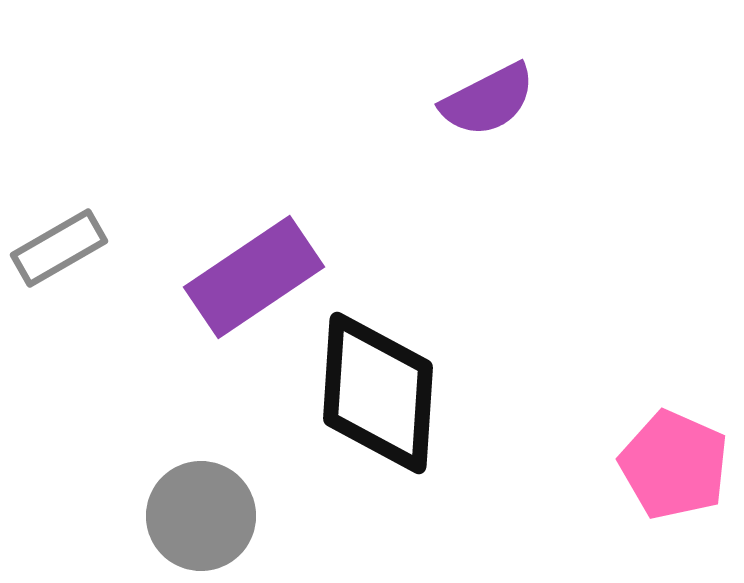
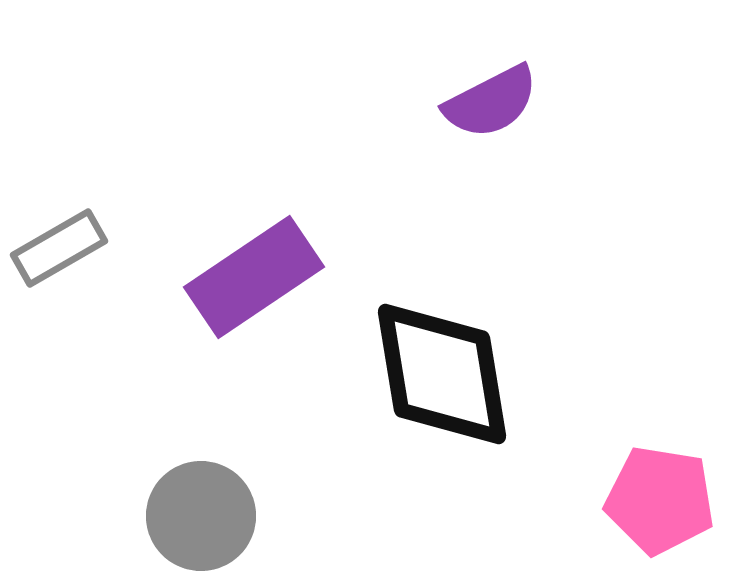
purple semicircle: moved 3 px right, 2 px down
black diamond: moved 64 px right, 19 px up; rotated 13 degrees counterclockwise
pink pentagon: moved 14 px left, 35 px down; rotated 15 degrees counterclockwise
